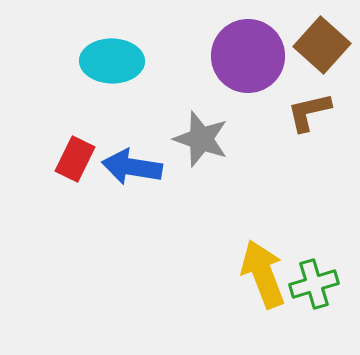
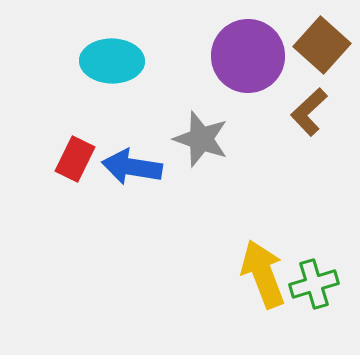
brown L-shape: rotated 30 degrees counterclockwise
